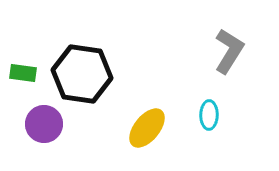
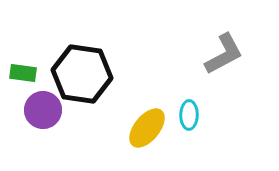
gray L-shape: moved 5 px left, 3 px down; rotated 30 degrees clockwise
cyan ellipse: moved 20 px left
purple circle: moved 1 px left, 14 px up
